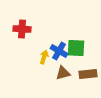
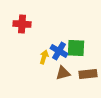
red cross: moved 5 px up
